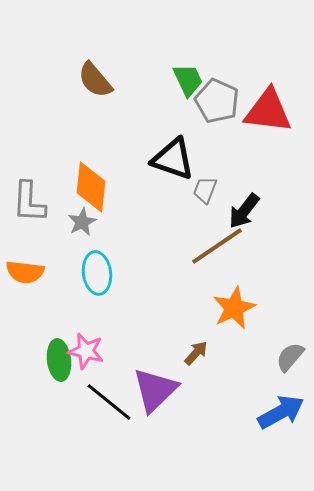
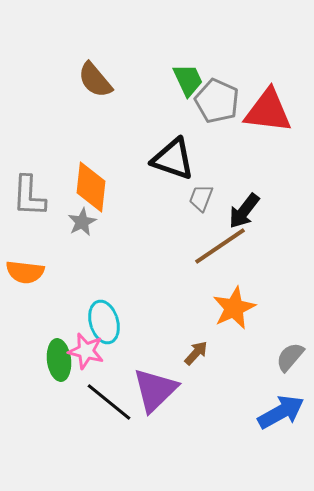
gray trapezoid: moved 4 px left, 8 px down
gray L-shape: moved 6 px up
brown line: moved 3 px right
cyan ellipse: moved 7 px right, 49 px down; rotated 9 degrees counterclockwise
